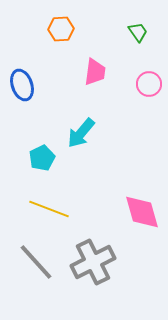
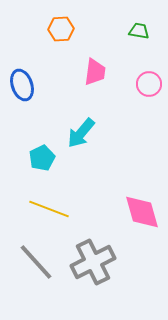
green trapezoid: moved 1 px right, 1 px up; rotated 45 degrees counterclockwise
